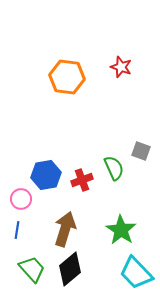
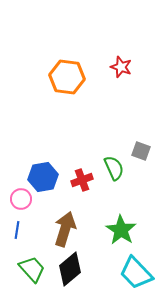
blue hexagon: moved 3 px left, 2 px down
